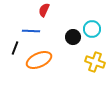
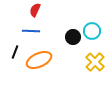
red semicircle: moved 9 px left
cyan circle: moved 2 px down
black line: moved 4 px down
yellow cross: rotated 24 degrees clockwise
